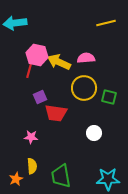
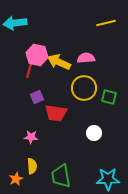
purple square: moved 3 px left
